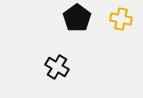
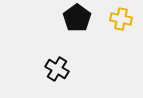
black cross: moved 2 px down
